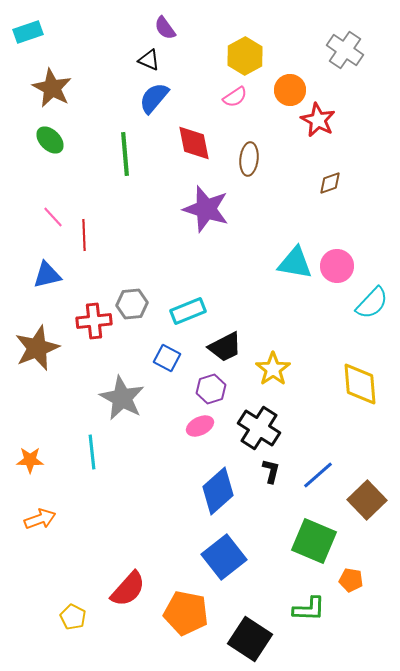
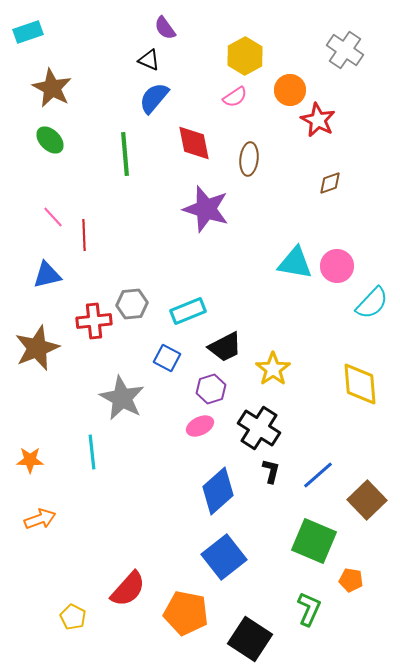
green L-shape at (309, 609): rotated 68 degrees counterclockwise
